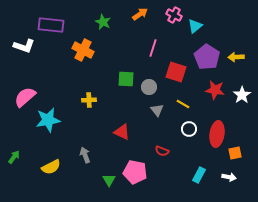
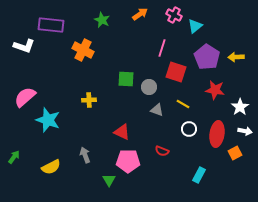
green star: moved 1 px left, 2 px up
pink line: moved 9 px right
white star: moved 2 px left, 12 px down
gray triangle: rotated 32 degrees counterclockwise
cyan star: rotated 30 degrees clockwise
orange square: rotated 16 degrees counterclockwise
pink pentagon: moved 7 px left, 11 px up; rotated 10 degrees counterclockwise
white arrow: moved 16 px right, 46 px up
